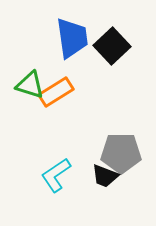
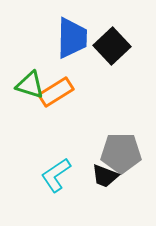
blue trapezoid: rotated 9 degrees clockwise
